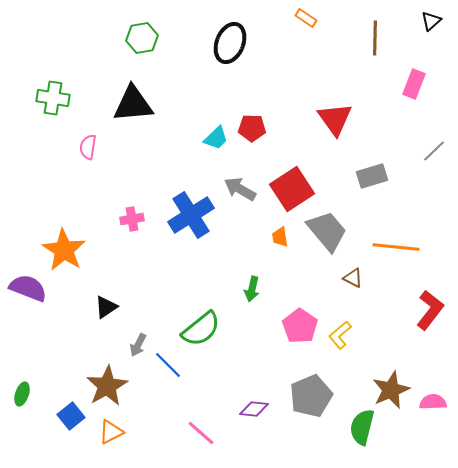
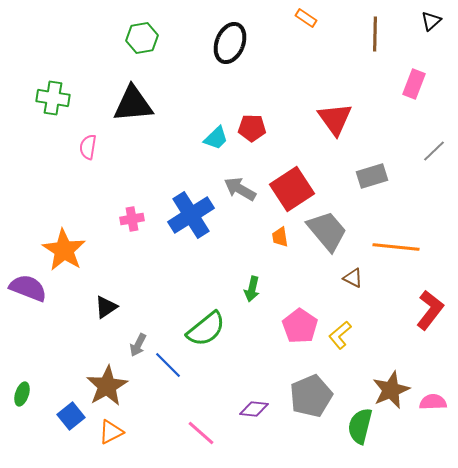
brown line at (375, 38): moved 4 px up
green semicircle at (201, 329): moved 5 px right
green semicircle at (362, 427): moved 2 px left, 1 px up
